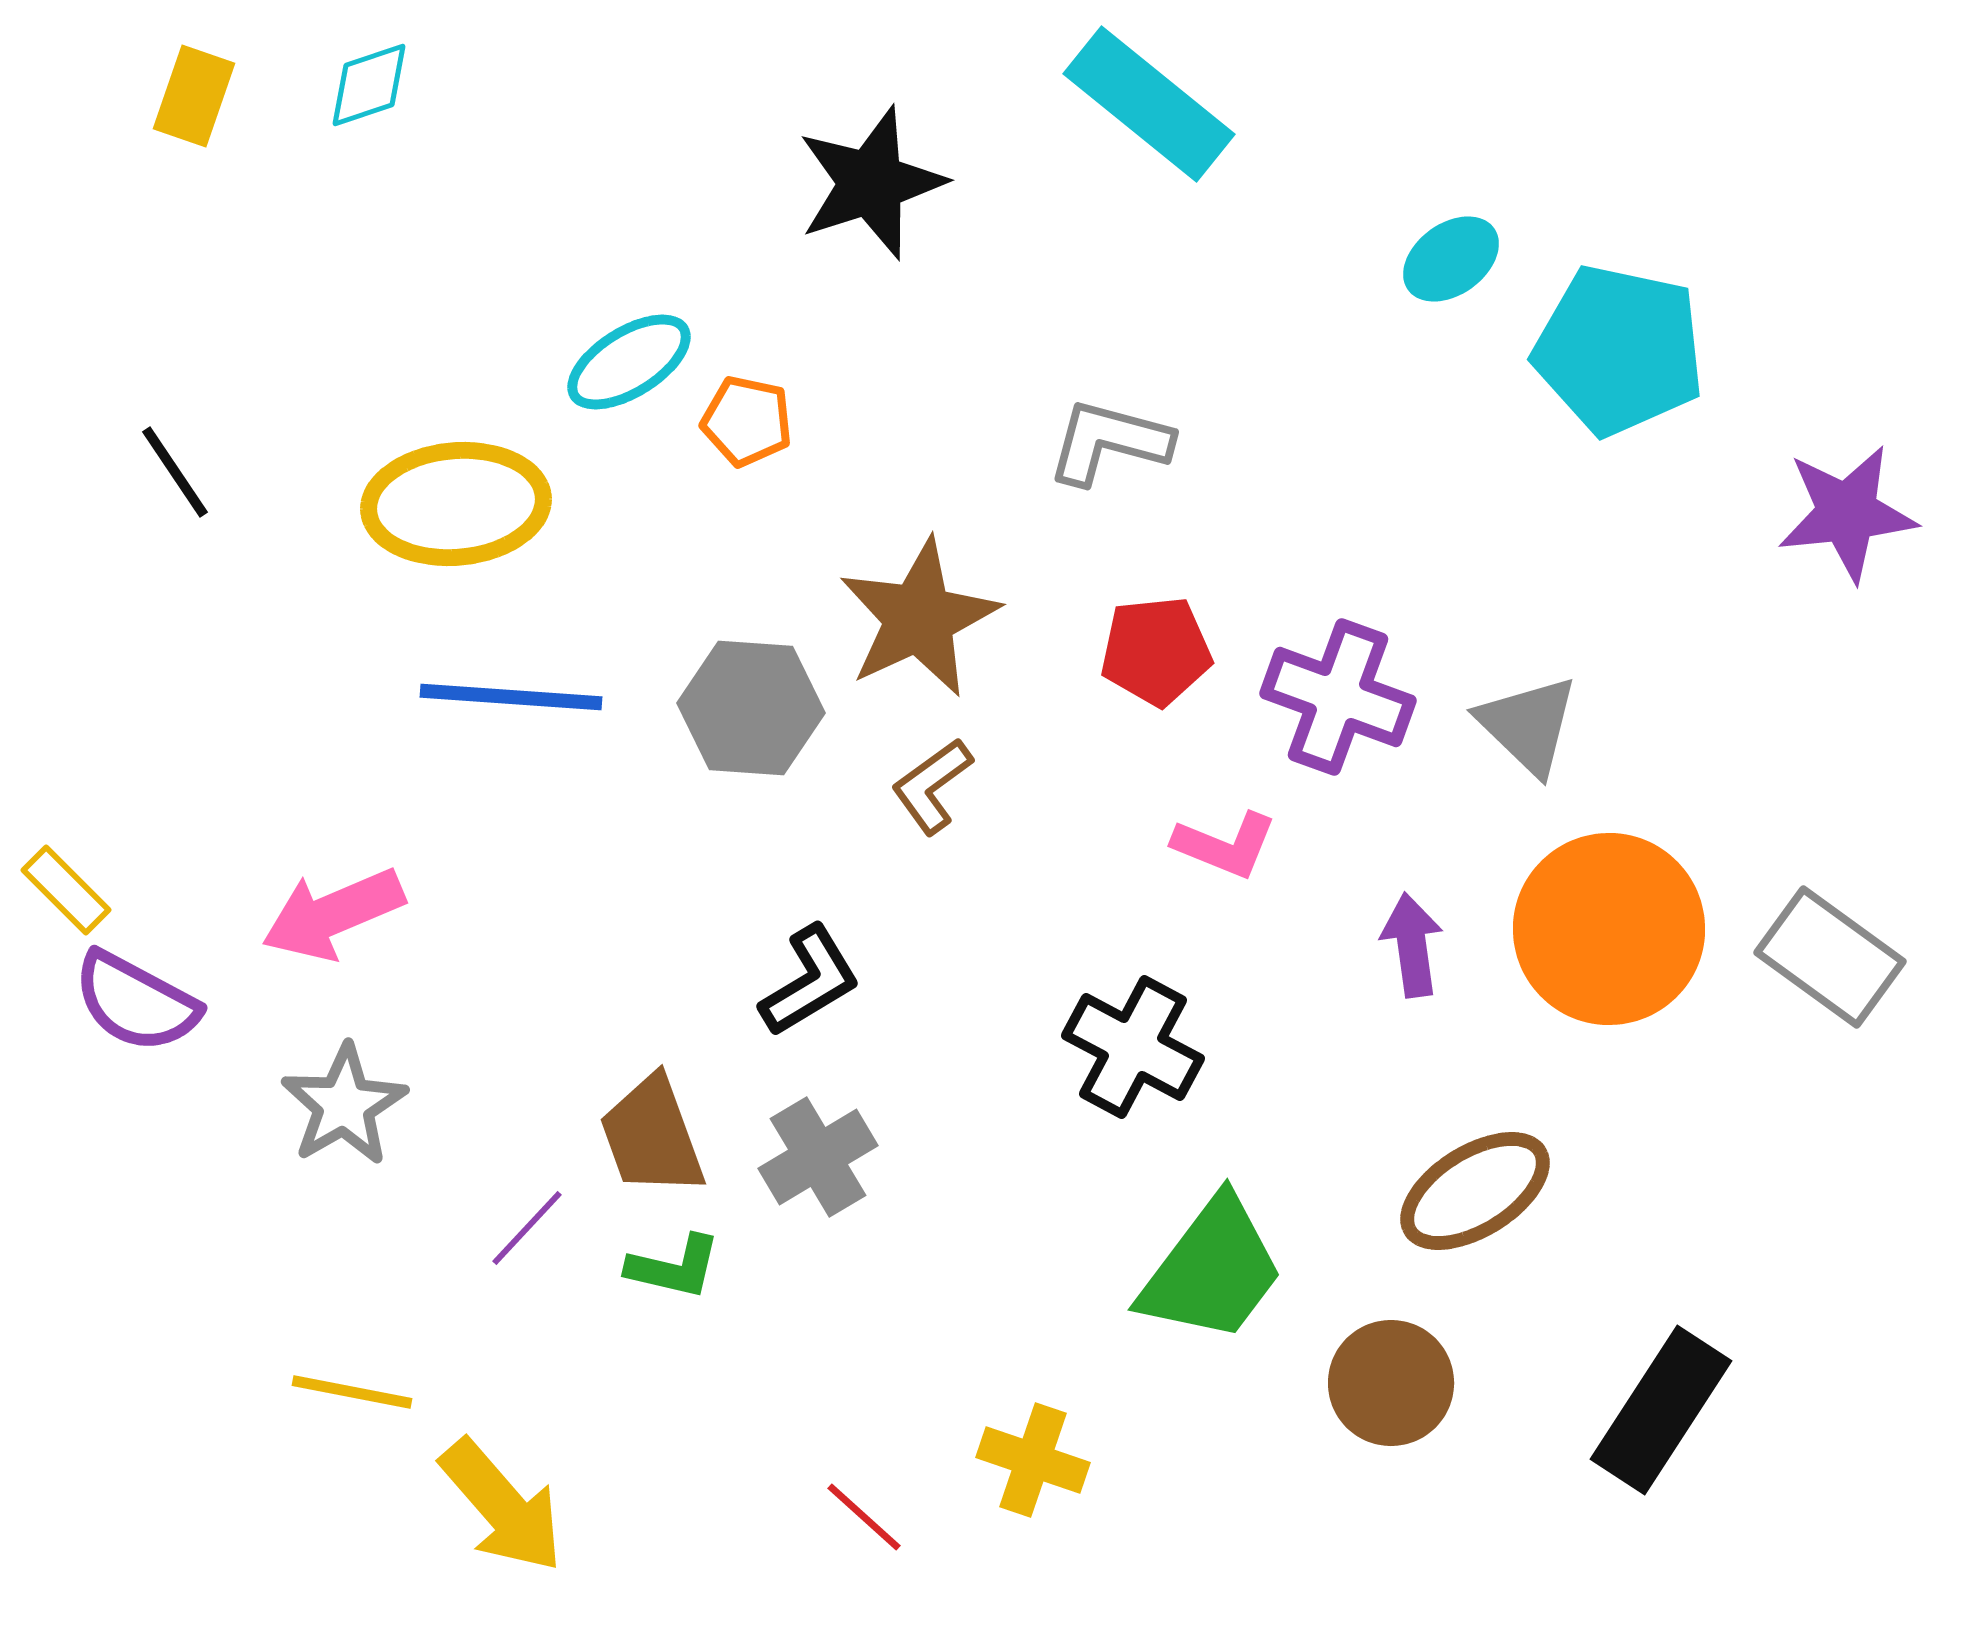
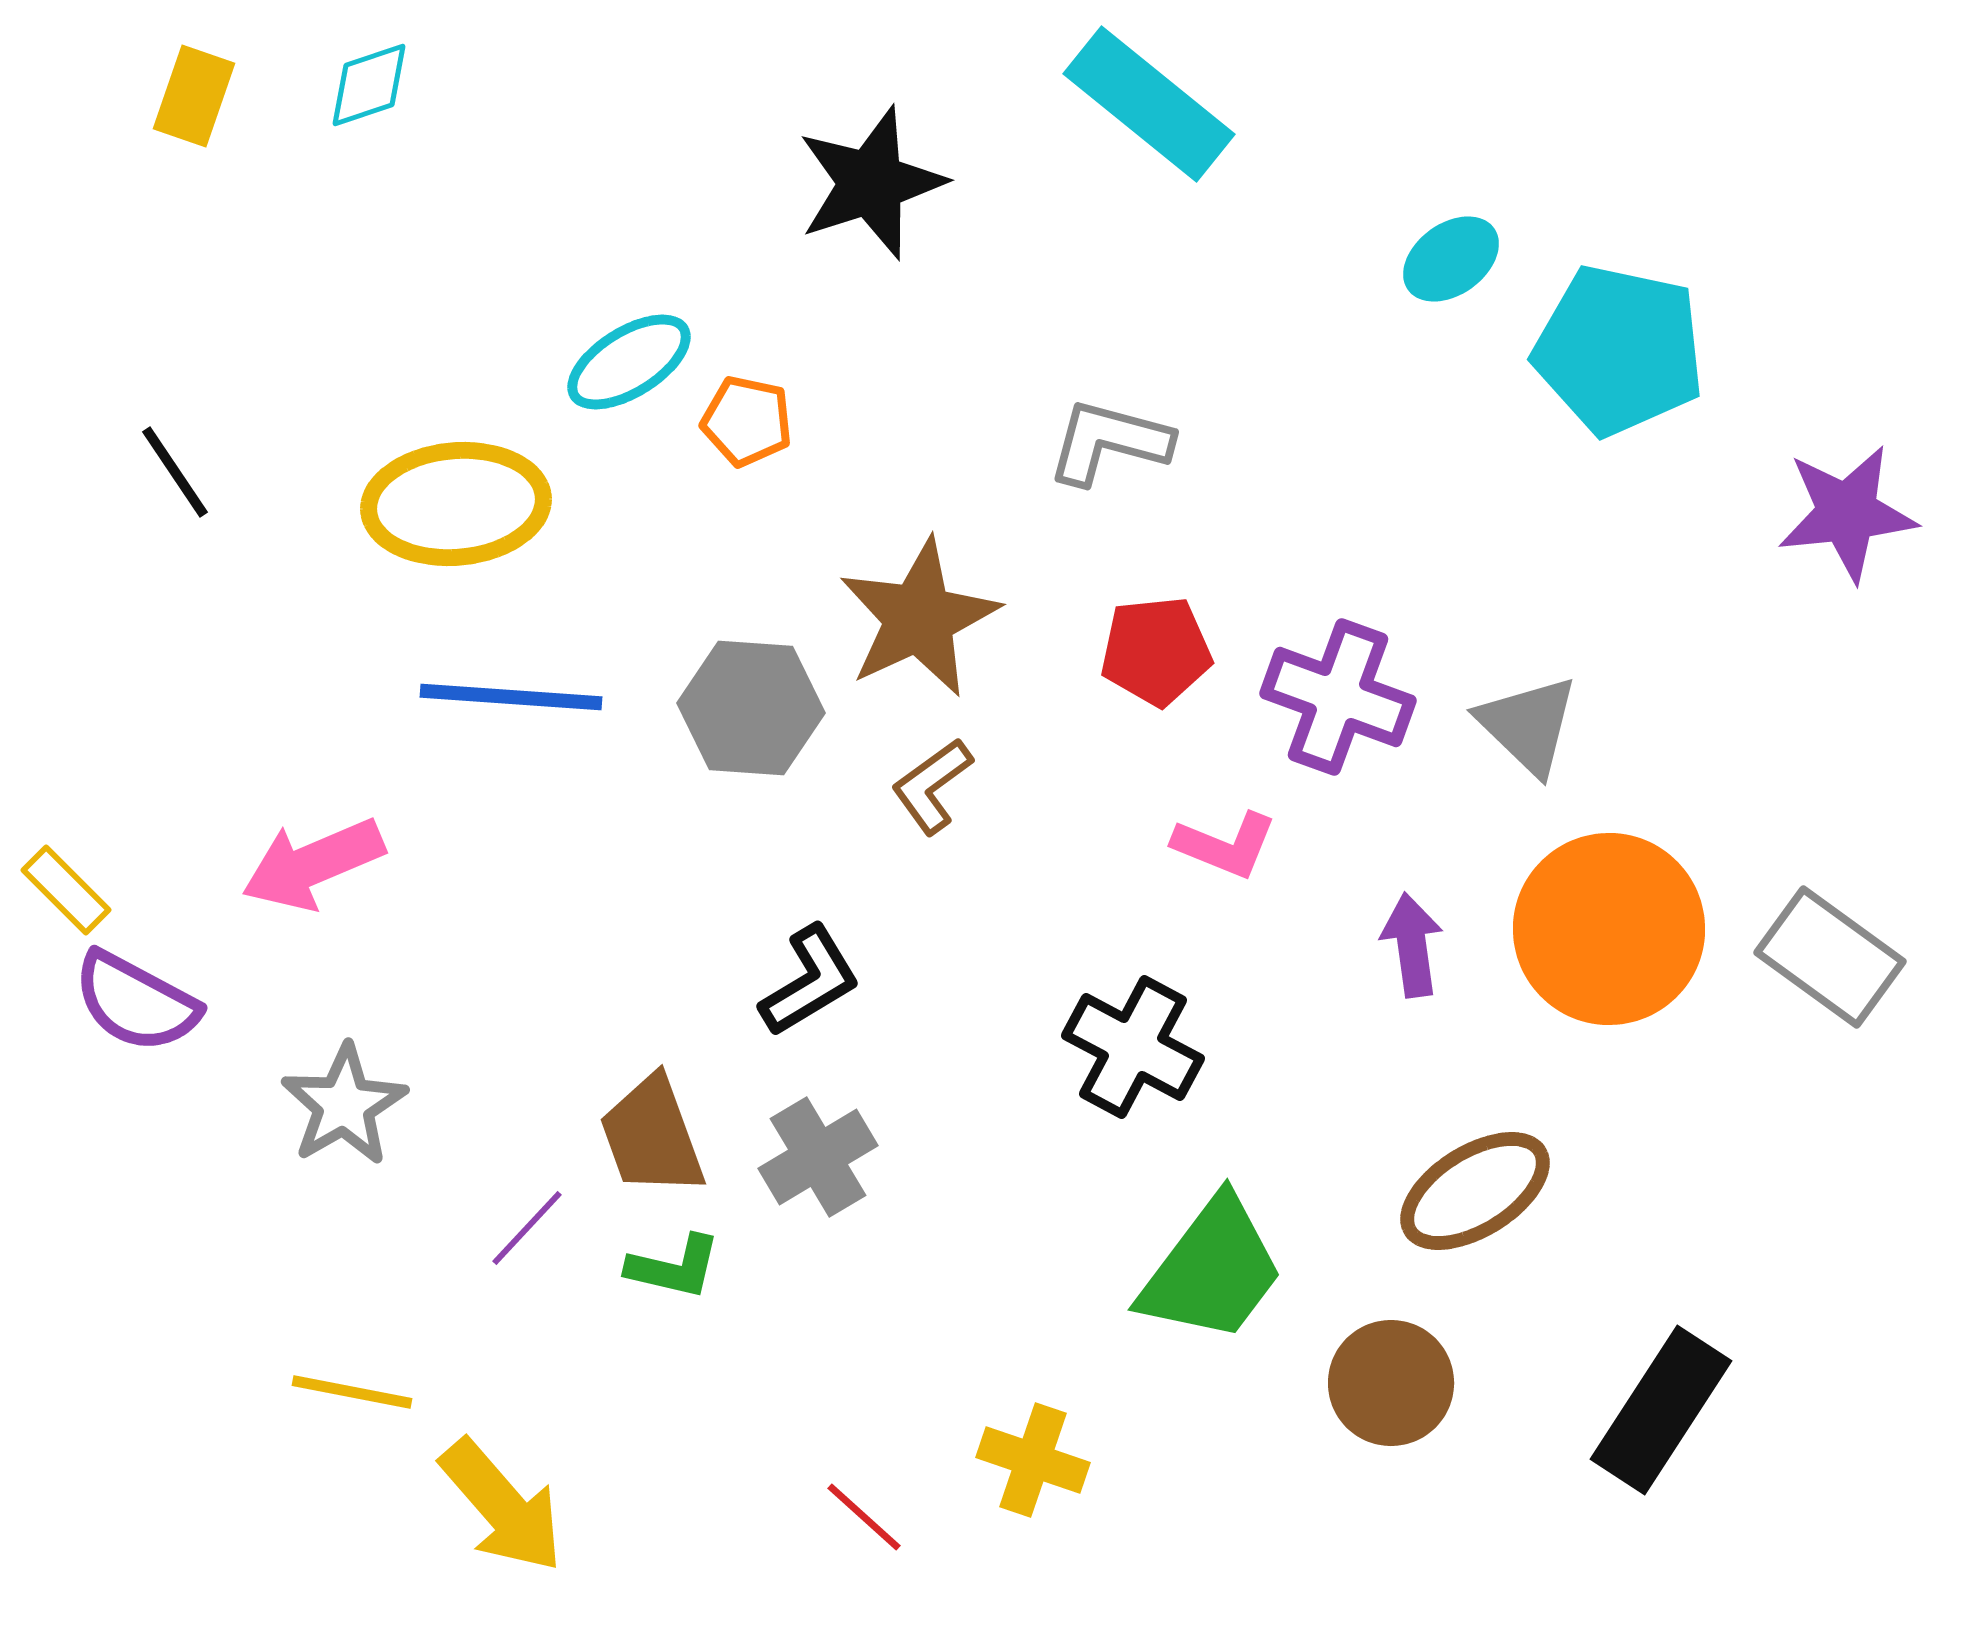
pink arrow at (333, 914): moved 20 px left, 50 px up
